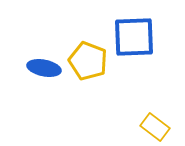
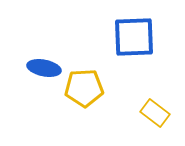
yellow pentagon: moved 4 px left, 27 px down; rotated 24 degrees counterclockwise
yellow rectangle: moved 14 px up
